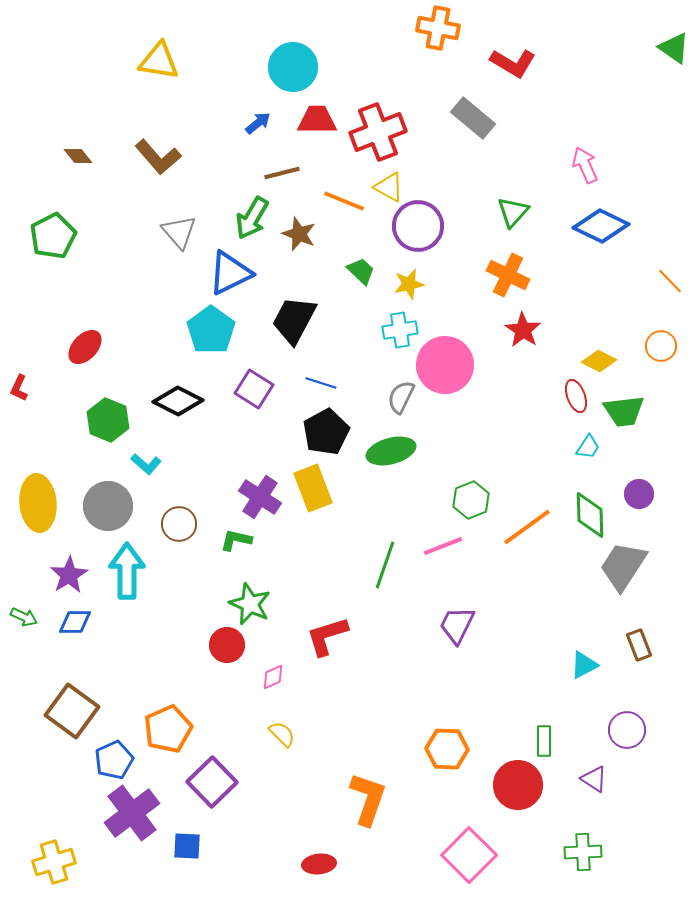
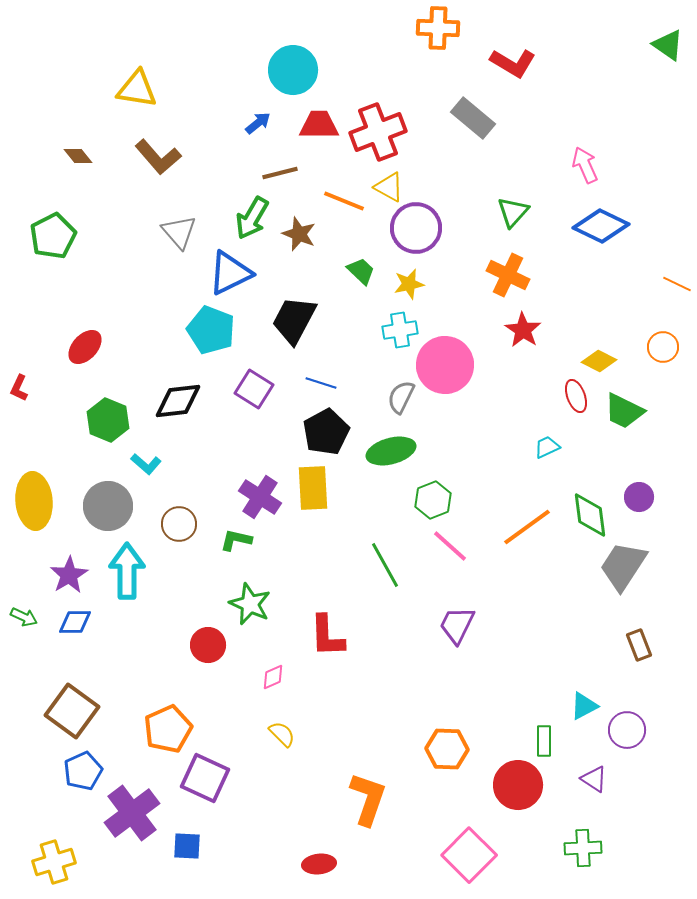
orange cross at (438, 28): rotated 9 degrees counterclockwise
green triangle at (674, 48): moved 6 px left, 3 px up
yellow triangle at (159, 61): moved 22 px left, 28 px down
cyan circle at (293, 67): moved 3 px down
red trapezoid at (317, 120): moved 2 px right, 5 px down
brown line at (282, 173): moved 2 px left
purple circle at (418, 226): moved 2 px left, 2 px down
orange line at (670, 281): moved 7 px right, 3 px down; rotated 20 degrees counterclockwise
cyan pentagon at (211, 330): rotated 15 degrees counterclockwise
orange circle at (661, 346): moved 2 px right, 1 px down
black diamond at (178, 401): rotated 33 degrees counterclockwise
green trapezoid at (624, 411): rotated 33 degrees clockwise
cyan trapezoid at (588, 447): moved 41 px left; rotated 148 degrees counterclockwise
yellow rectangle at (313, 488): rotated 18 degrees clockwise
purple circle at (639, 494): moved 3 px down
green hexagon at (471, 500): moved 38 px left
yellow ellipse at (38, 503): moved 4 px left, 2 px up
green diamond at (590, 515): rotated 6 degrees counterclockwise
pink line at (443, 546): moved 7 px right; rotated 63 degrees clockwise
green line at (385, 565): rotated 48 degrees counterclockwise
red L-shape at (327, 636): rotated 75 degrees counterclockwise
red circle at (227, 645): moved 19 px left
cyan triangle at (584, 665): moved 41 px down
blue pentagon at (114, 760): moved 31 px left, 11 px down
purple square at (212, 782): moved 7 px left, 4 px up; rotated 21 degrees counterclockwise
green cross at (583, 852): moved 4 px up
